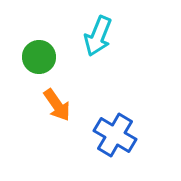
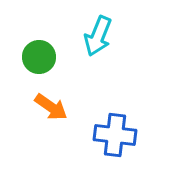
orange arrow: moved 6 px left, 2 px down; rotated 20 degrees counterclockwise
blue cross: rotated 24 degrees counterclockwise
